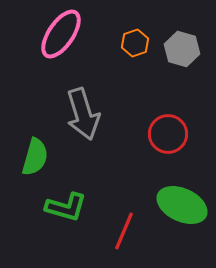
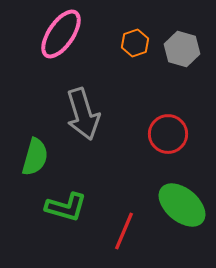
green ellipse: rotated 15 degrees clockwise
